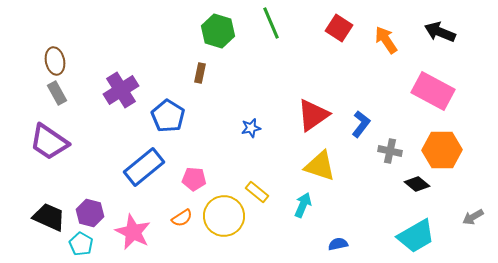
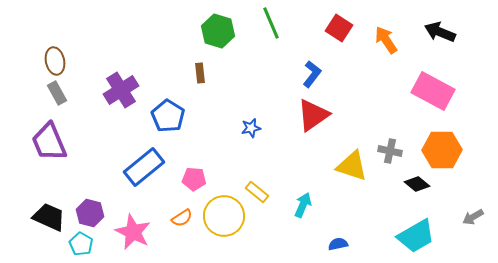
brown rectangle: rotated 18 degrees counterclockwise
blue L-shape: moved 49 px left, 50 px up
purple trapezoid: rotated 33 degrees clockwise
yellow triangle: moved 32 px right
